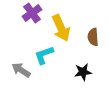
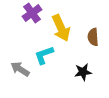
gray arrow: moved 1 px left, 1 px up
